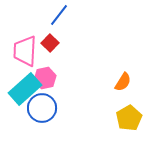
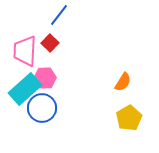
pink hexagon: rotated 10 degrees clockwise
